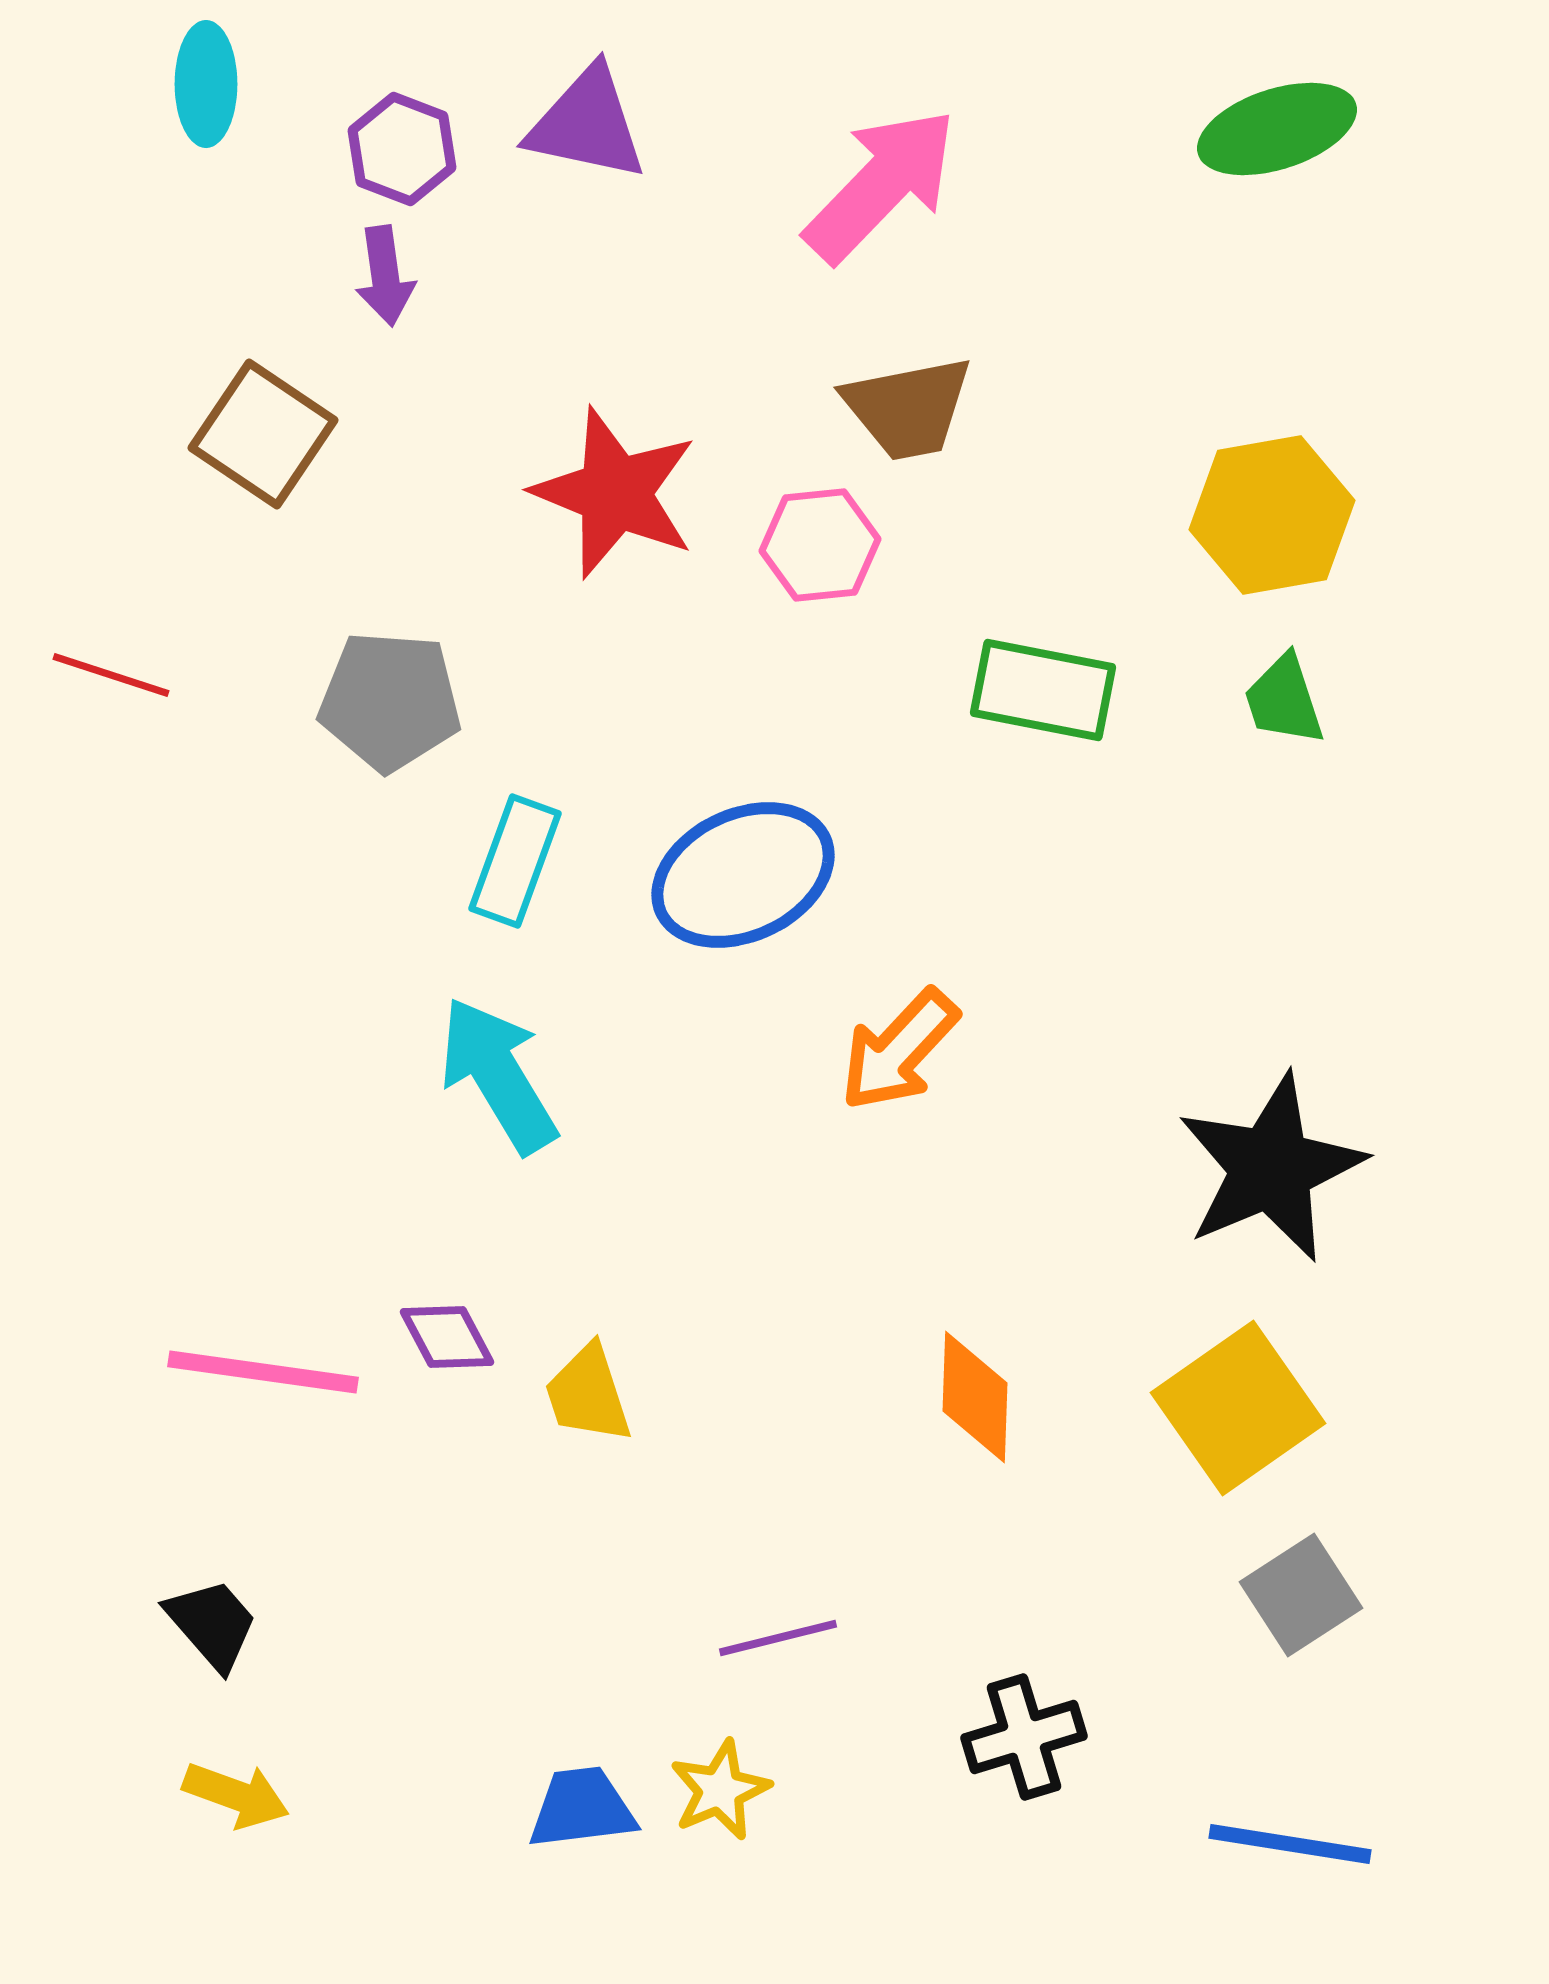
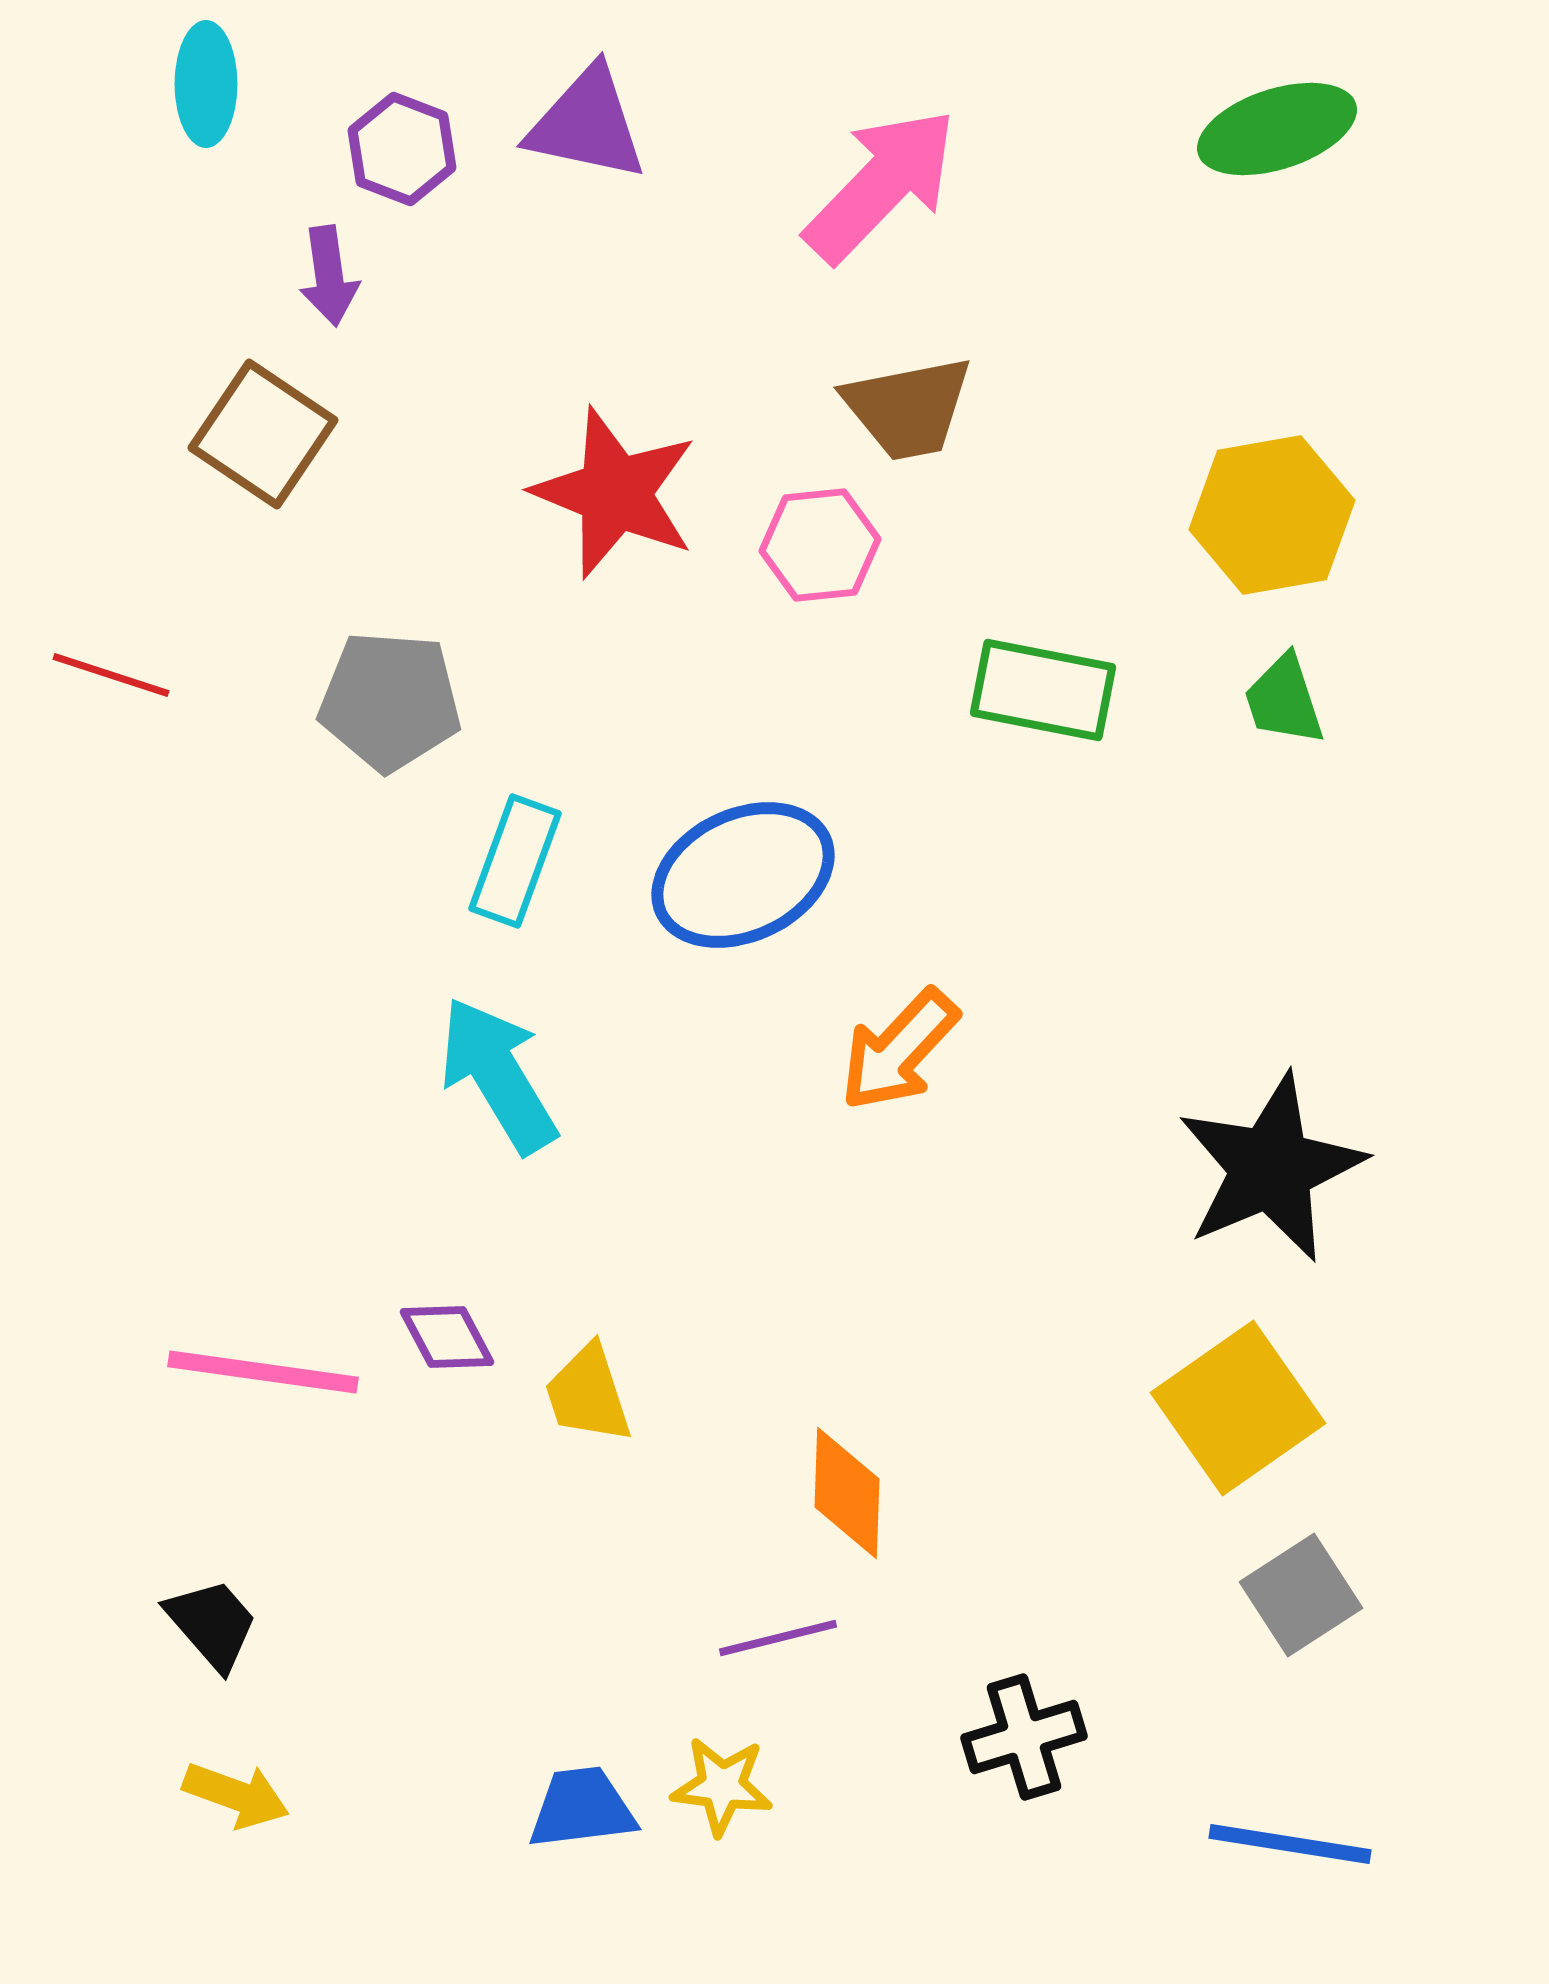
purple arrow: moved 56 px left
orange diamond: moved 128 px left, 96 px down
yellow star: moved 2 px right, 4 px up; rotated 30 degrees clockwise
